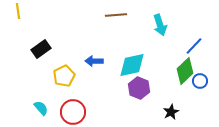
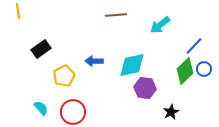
cyan arrow: rotated 70 degrees clockwise
blue circle: moved 4 px right, 12 px up
purple hexagon: moved 6 px right; rotated 15 degrees counterclockwise
